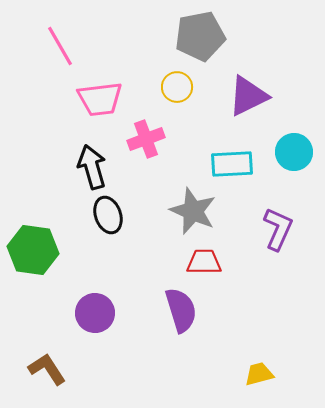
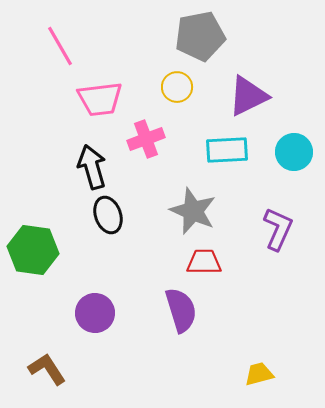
cyan rectangle: moved 5 px left, 14 px up
